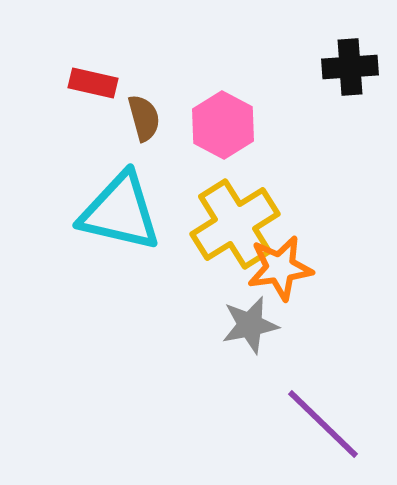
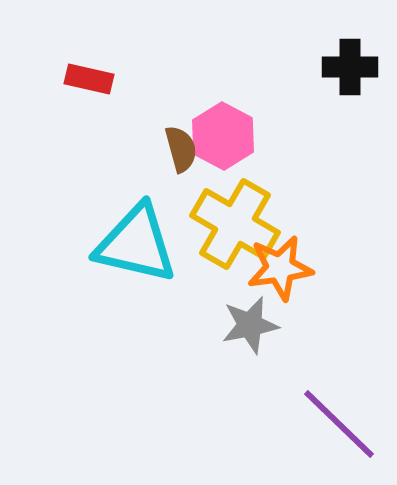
black cross: rotated 4 degrees clockwise
red rectangle: moved 4 px left, 4 px up
brown semicircle: moved 37 px right, 31 px down
pink hexagon: moved 11 px down
cyan triangle: moved 16 px right, 32 px down
yellow cross: rotated 28 degrees counterclockwise
purple line: moved 16 px right
